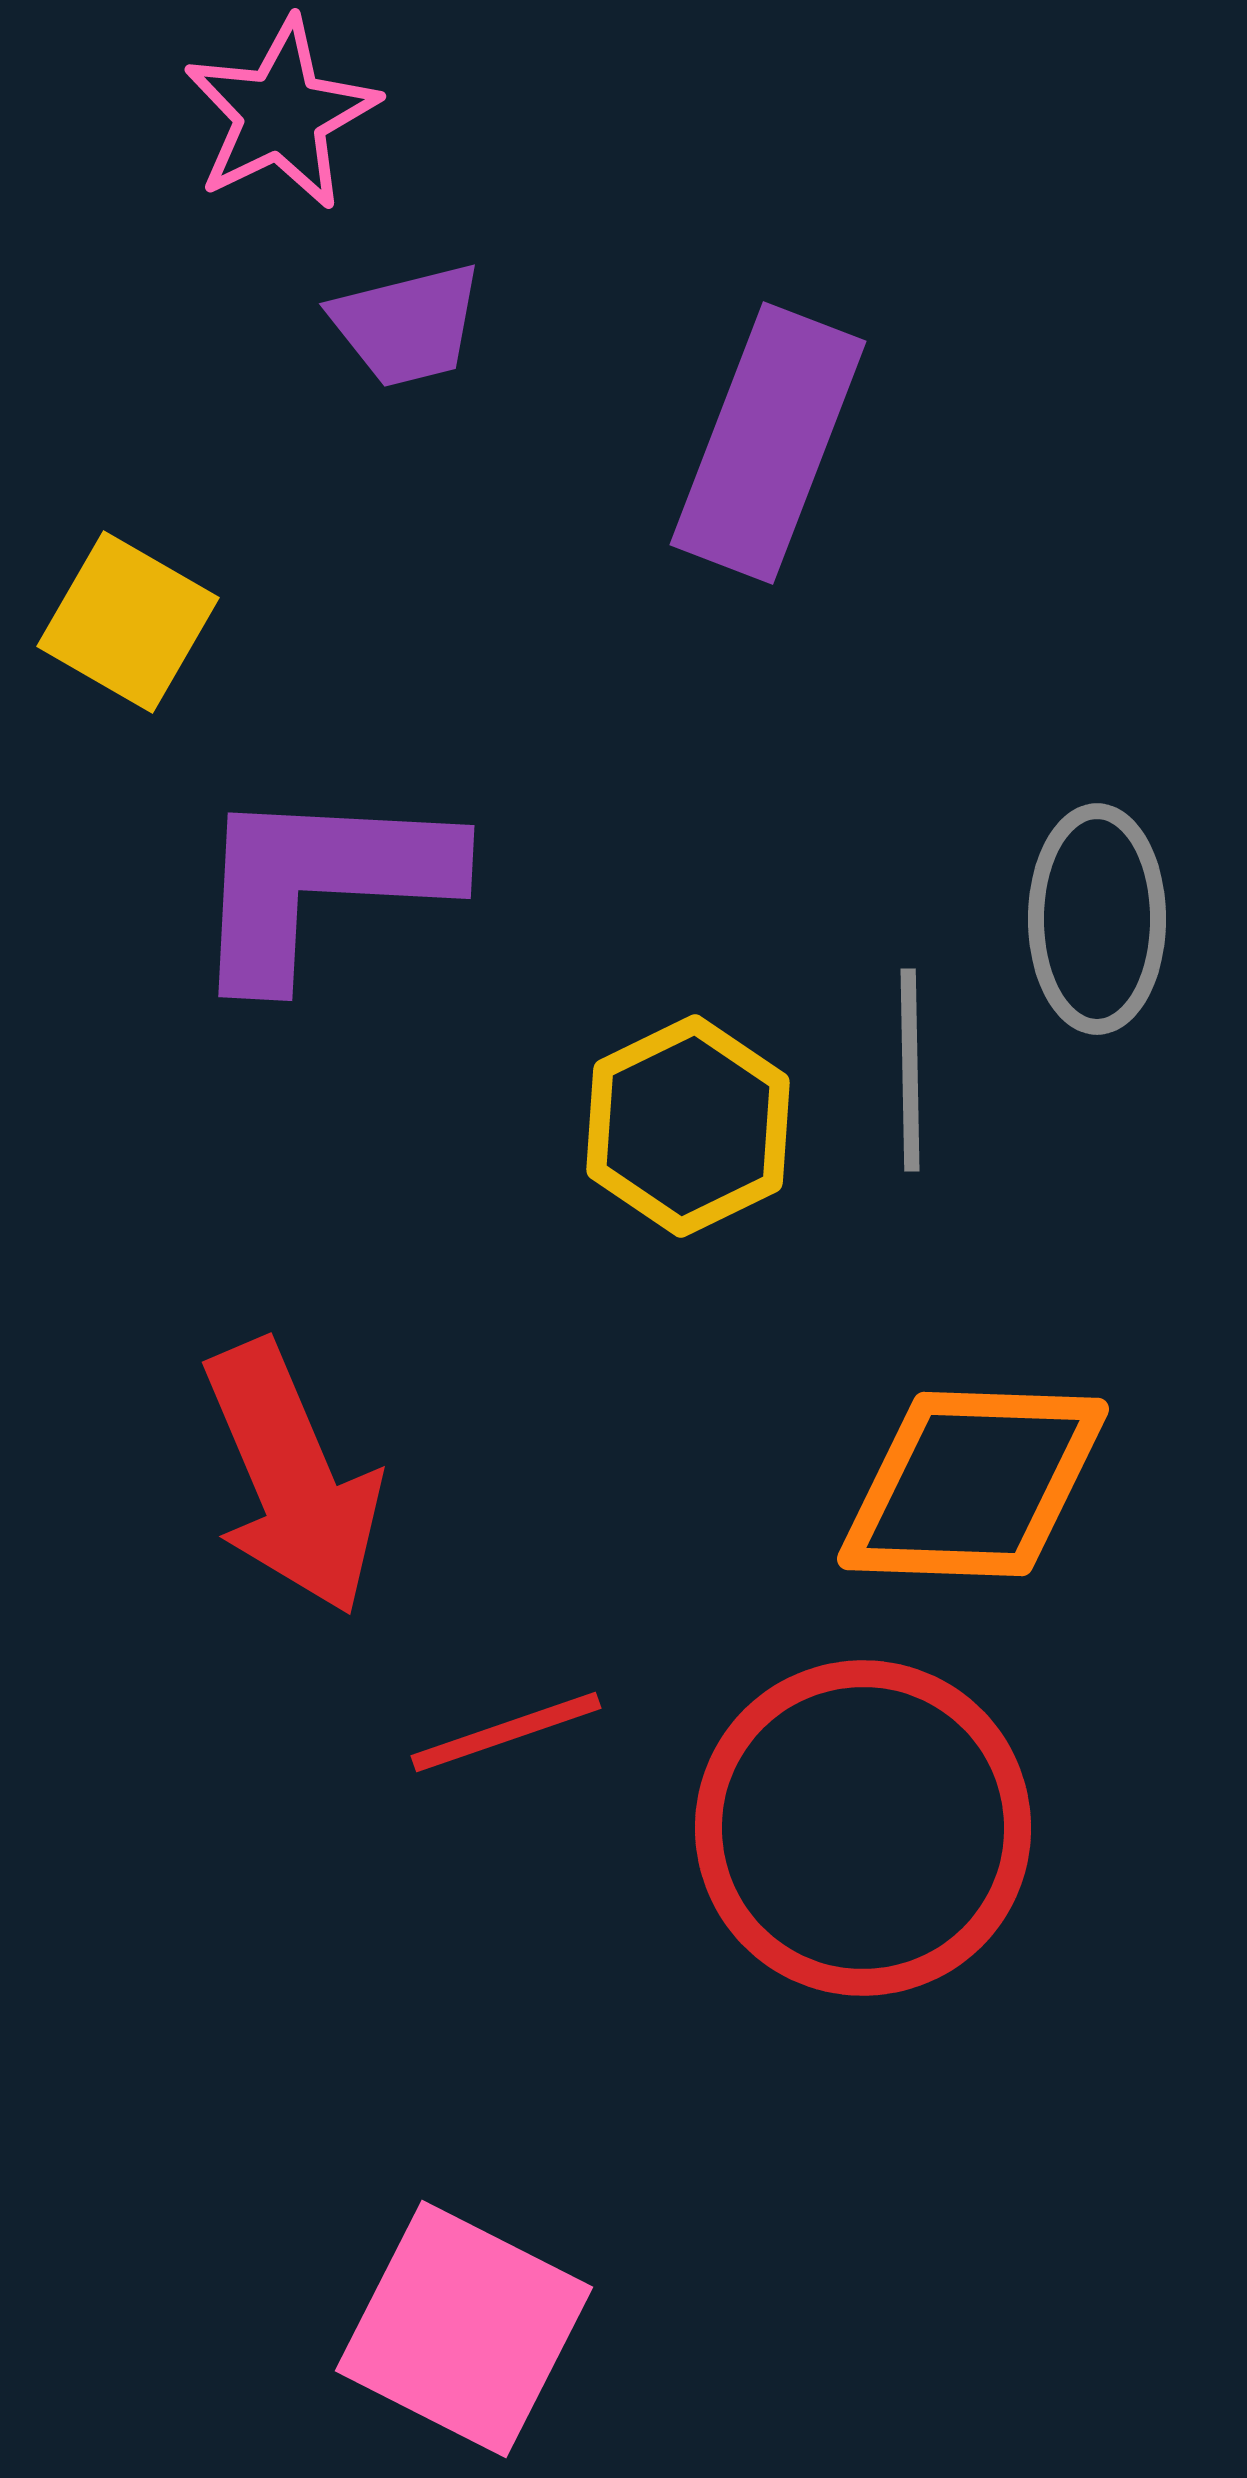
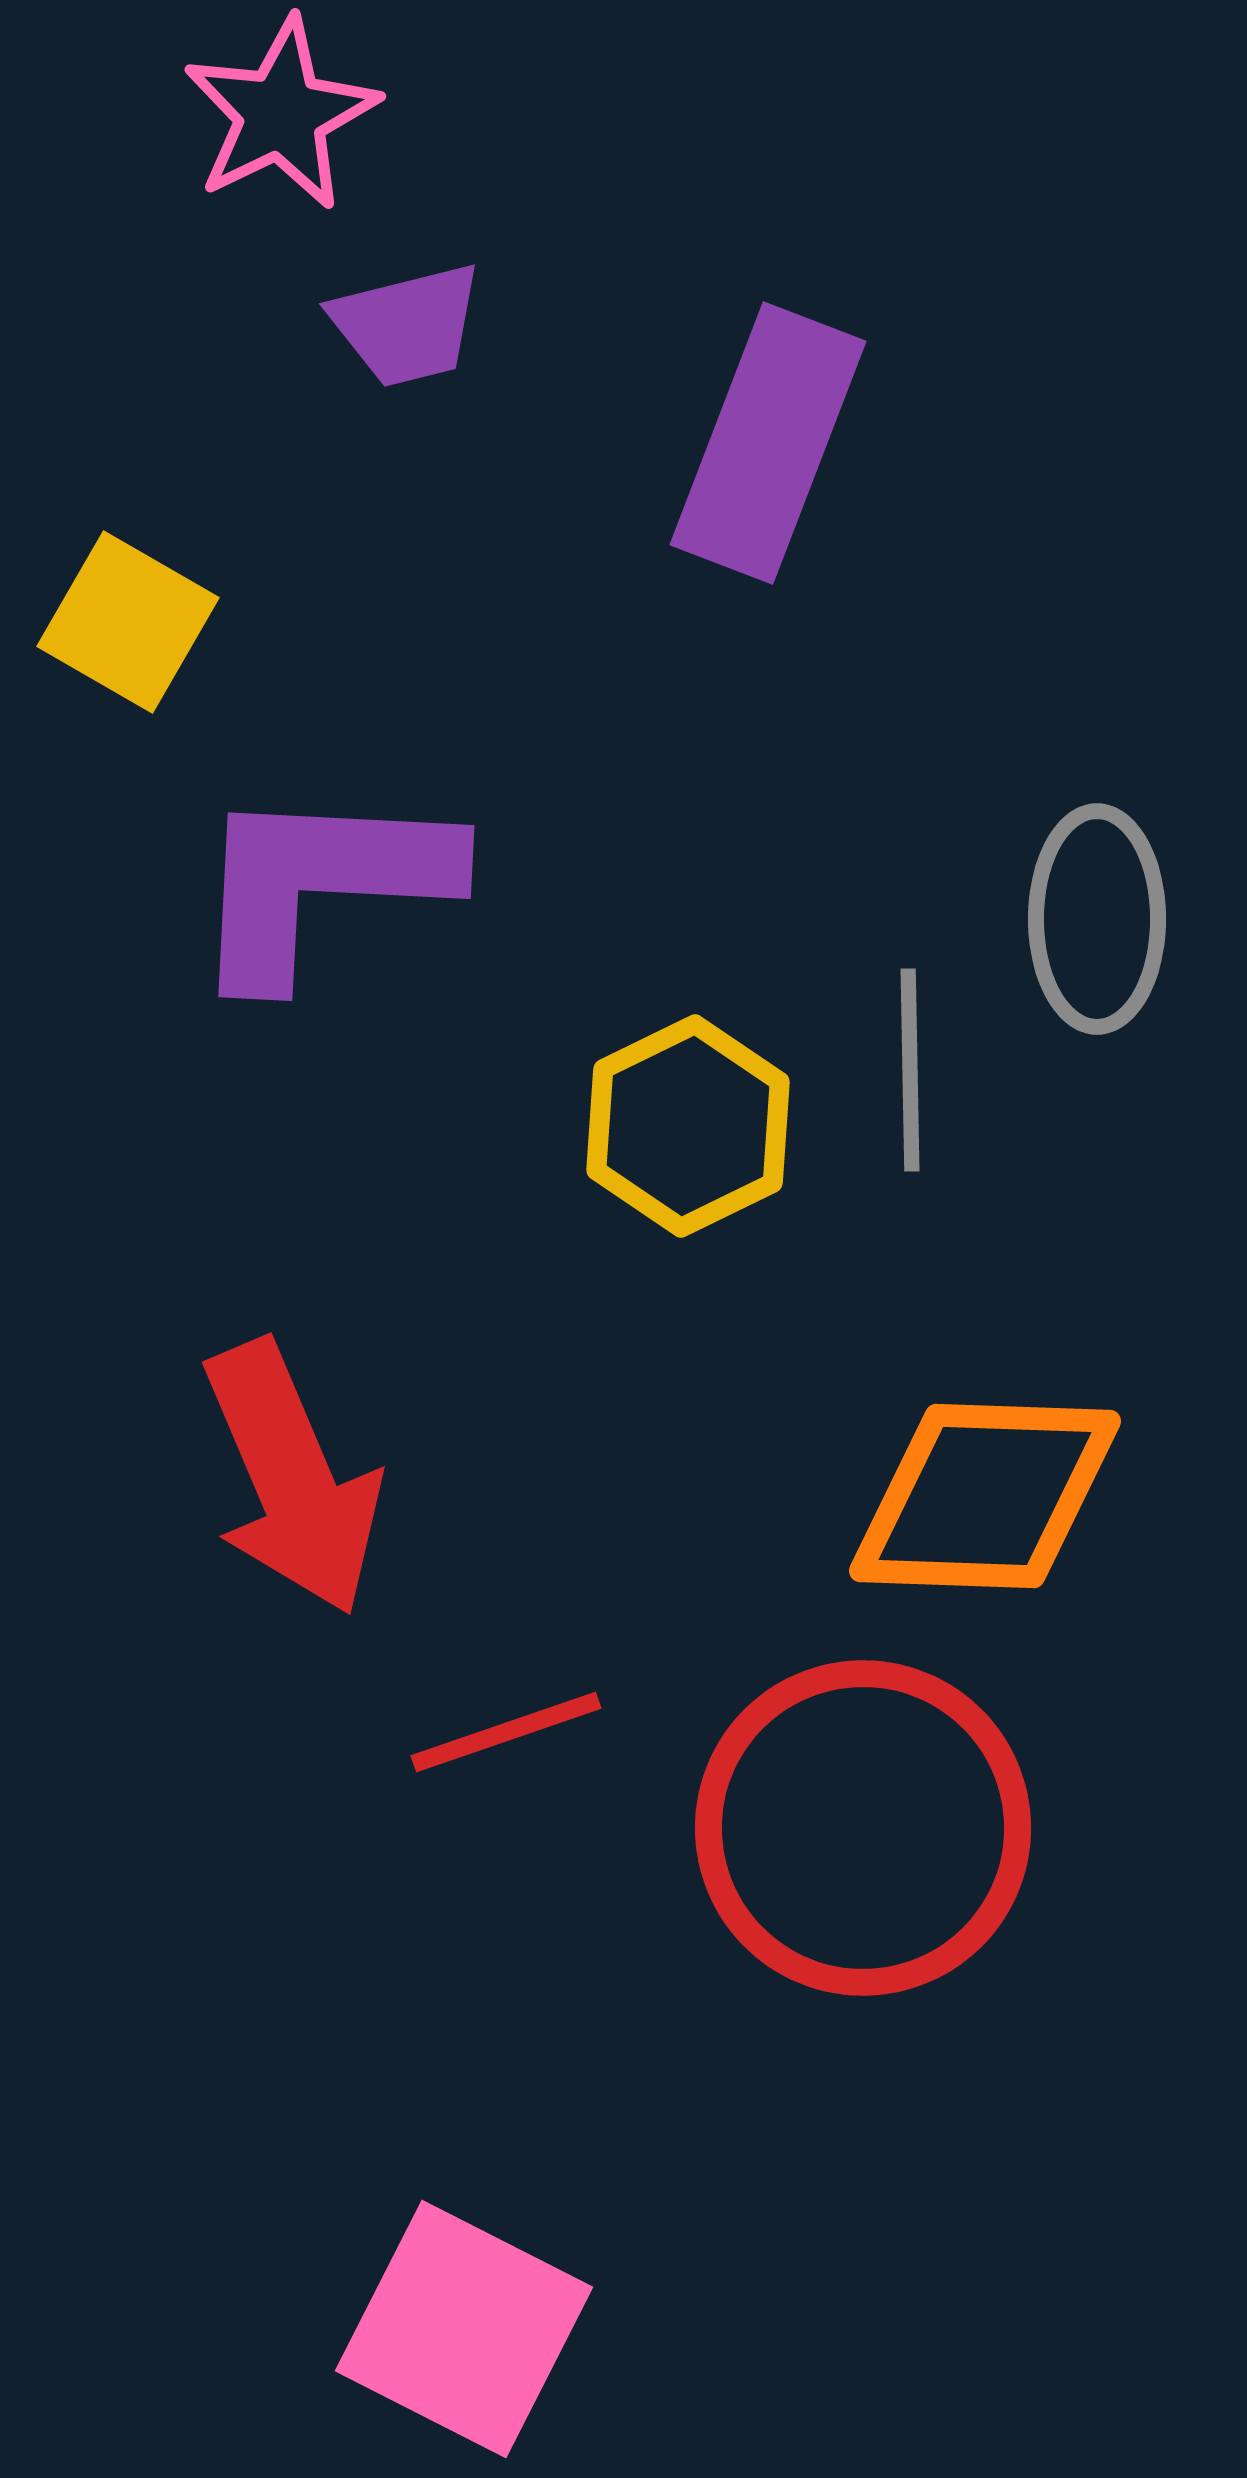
orange diamond: moved 12 px right, 12 px down
